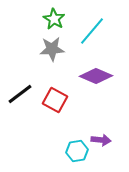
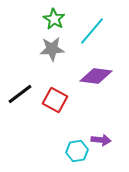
purple diamond: rotated 16 degrees counterclockwise
